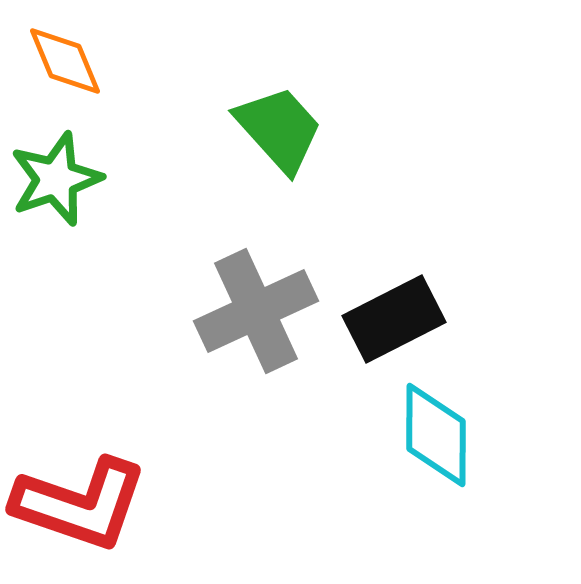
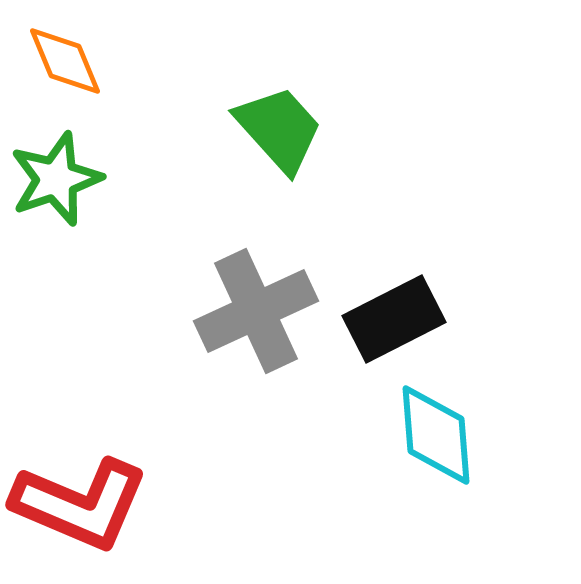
cyan diamond: rotated 5 degrees counterclockwise
red L-shape: rotated 4 degrees clockwise
